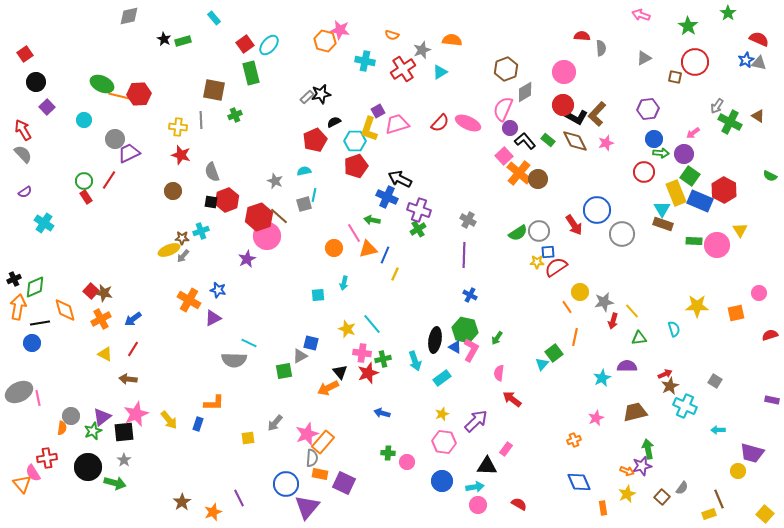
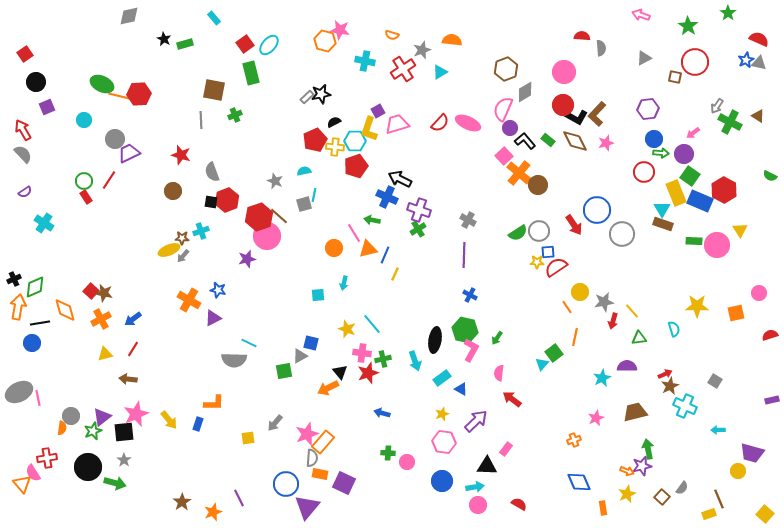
green rectangle at (183, 41): moved 2 px right, 3 px down
purple square at (47, 107): rotated 21 degrees clockwise
yellow cross at (178, 127): moved 157 px right, 20 px down
brown circle at (538, 179): moved 6 px down
purple star at (247, 259): rotated 12 degrees clockwise
blue triangle at (455, 347): moved 6 px right, 42 px down
yellow triangle at (105, 354): rotated 42 degrees counterclockwise
purple rectangle at (772, 400): rotated 24 degrees counterclockwise
